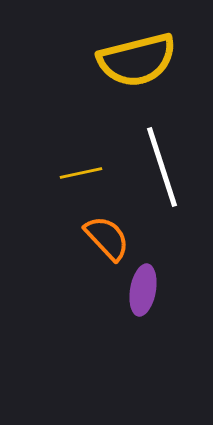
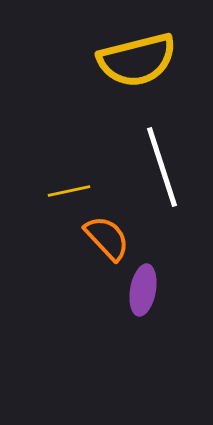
yellow line: moved 12 px left, 18 px down
